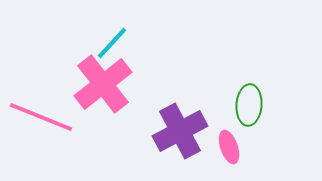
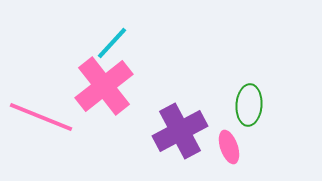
pink cross: moved 1 px right, 2 px down
